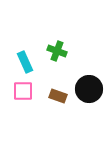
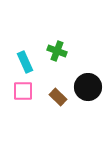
black circle: moved 1 px left, 2 px up
brown rectangle: moved 1 px down; rotated 24 degrees clockwise
